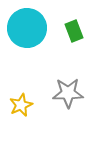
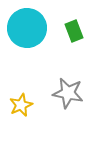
gray star: rotated 12 degrees clockwise
